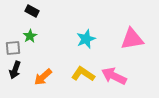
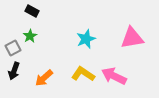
pink triangle: moved 1 px up
gray square: rotated 21 degrees counterclockwise
black arrow: moved 1 px left, 1 px down
orange arrow: moved 1 px right, 1 px down
